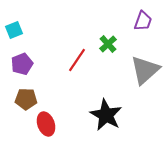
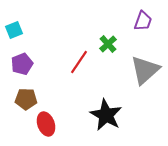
red line: moved 2 px right, 2 px down
